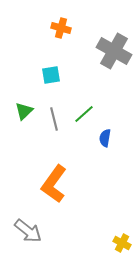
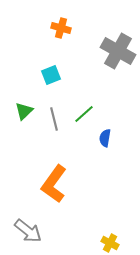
gray cross: moved 4 px right
cyan square: rotated 12 degrees counterclockwise
yellow cross: moved 12 px left
